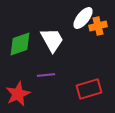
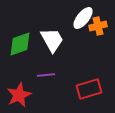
red star: moved 1 px right, 1 px down
